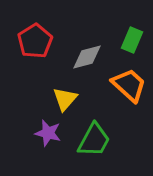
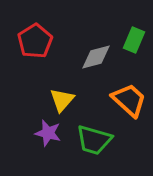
green rectangle: moved 2 px right
gray diamond: moved 9 px right
orange trapezoid: moved 15 px down
yellow triangle: moved 3 px left, 1 px down
green trapezoid: rotated 78 degrees clockwise
